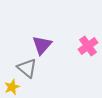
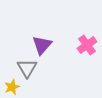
pink cross: moved 1 px left, 1 px up
gray triangle: rotated 20 degrees clockwise
